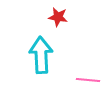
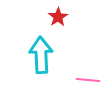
red star: rotated 30 degrees clockwise
